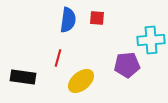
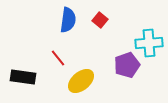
red square: moved 3 px right, 2 px down; rotated 35 degrees clockwise
cyan cross: moved 2 px left, 3 px down
red line: rotated 54 degrees counterclockwise
purple pentagon: rotated 15 degrees counterclockwise
